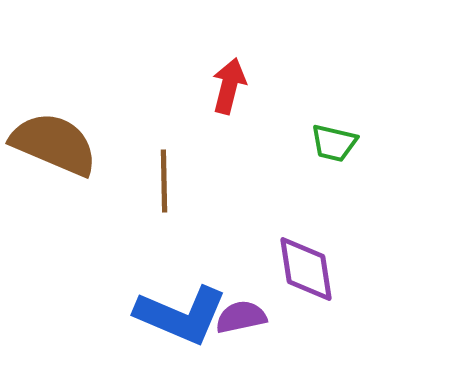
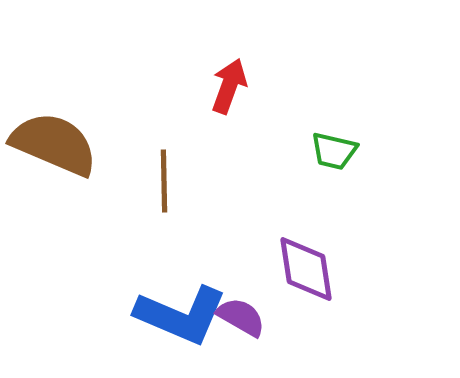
red arrow: rotated 6 degrees clockwise
green trapezoid: moved 8 px down
purple semicircle: rotated 42 degrees clockwise
